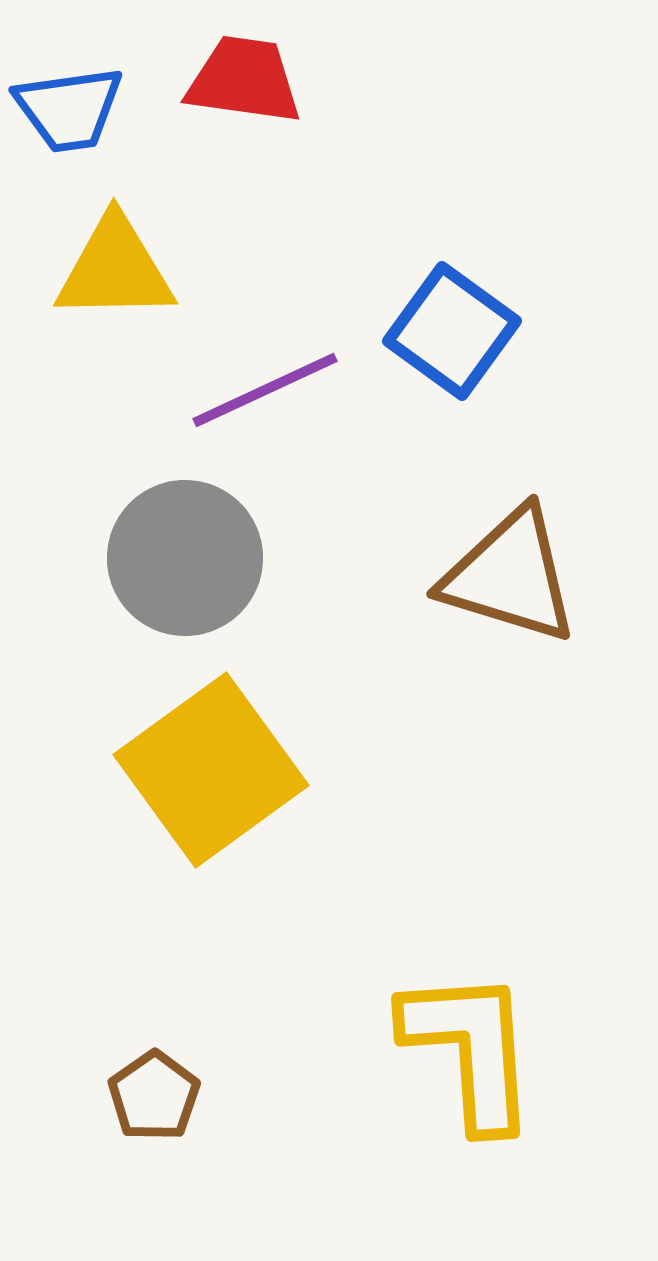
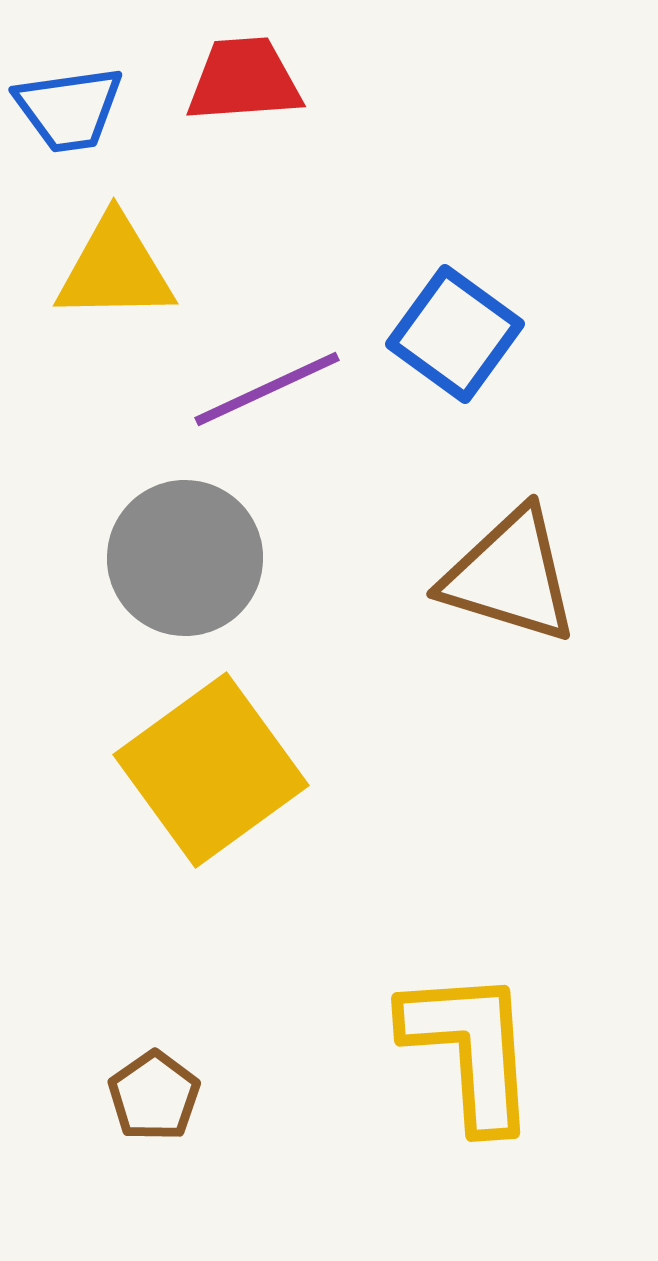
red trapezoid: rotated 12 degrees counterclockwise
blue square: moved 3 px right, 3 px down
purple line: moved 2 px right, 1 px up
